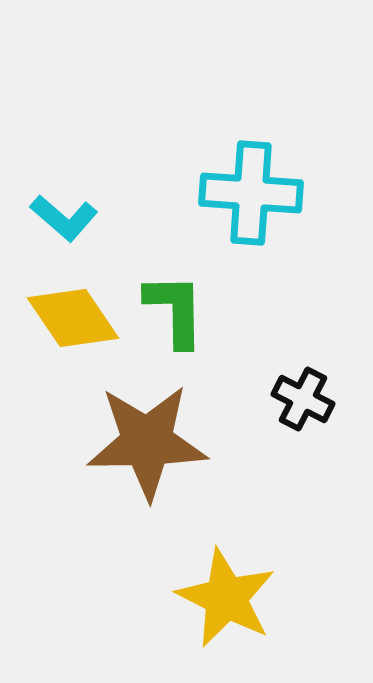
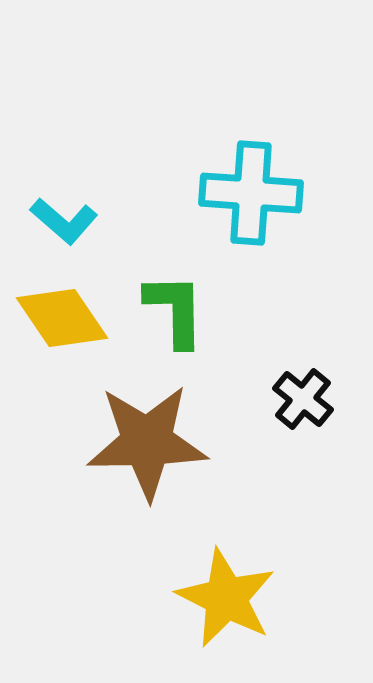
cyan L-shape: moved 3 px down
yellow diamond: moved 11 px left
black cross: rotated 12 degrees clockwise
